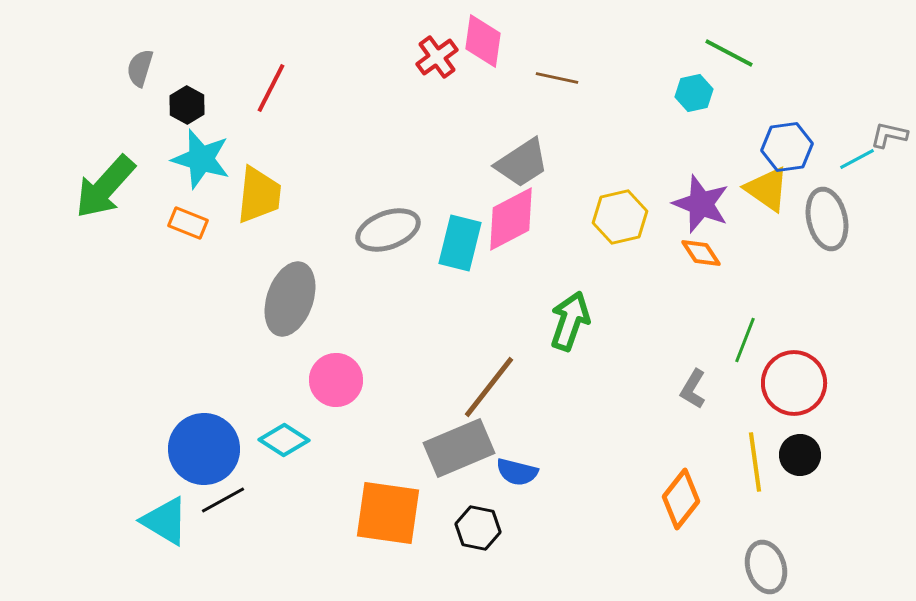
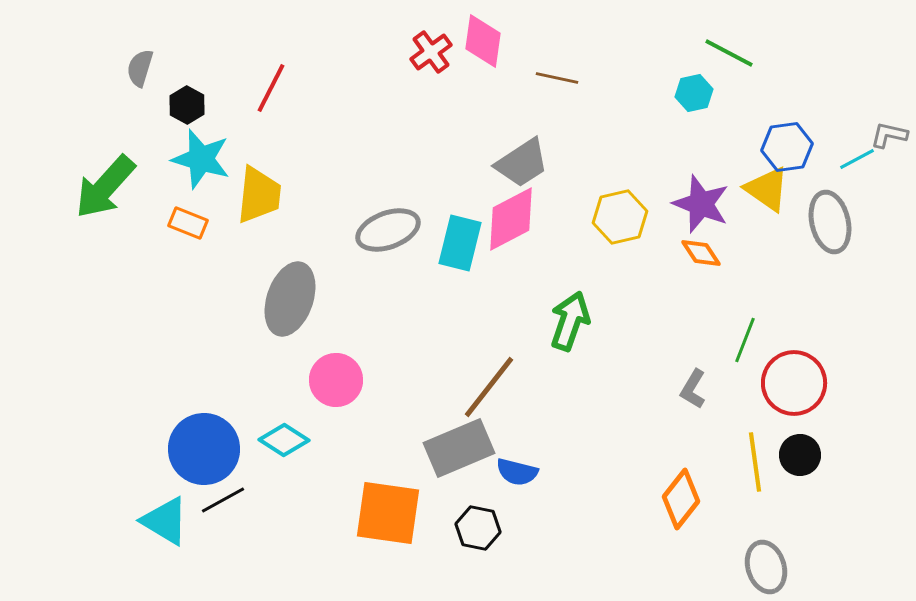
red cross at (437, 57): moved 6 px left, 5 px up
gray ellipse at (827, 219): moved 3 px right, 3 px down
